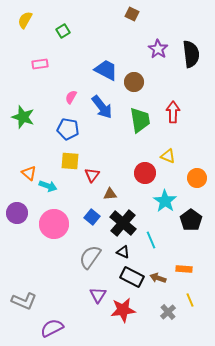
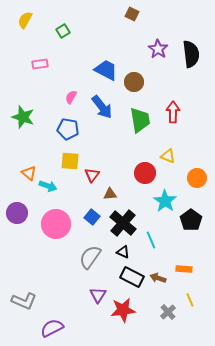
pink circle: moved 2 px right
